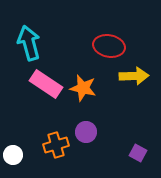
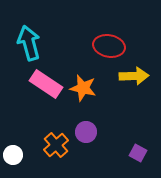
orange cross: rotated 25 degrees counterclockwise
